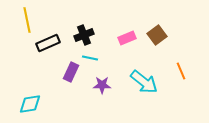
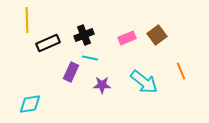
yellow line: rotated 10 degrees clockwise
